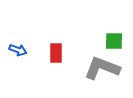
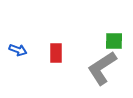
gray L-shape: rotated 54 degrees counterclockwise
